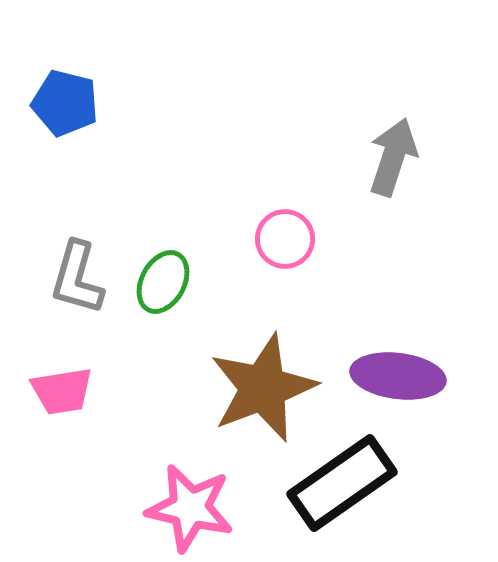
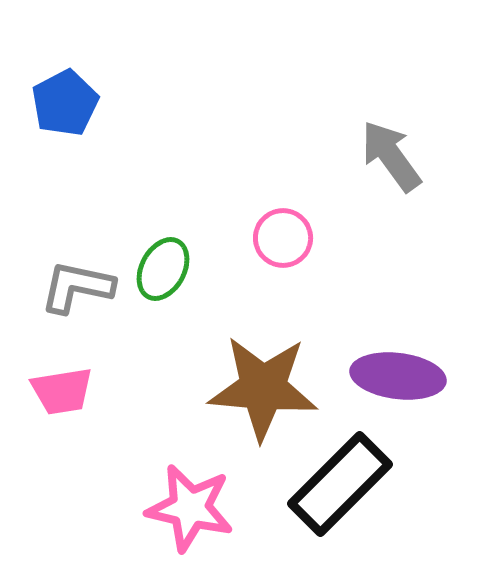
blue pentagon: rotated 30 degrees clockwise
gray arrow: moved 2 px left, 1 px up; rotated 54 degrees counterclockwise
pink circle: moved 2 px left, 1 px up
gray L-shape: moved 9 px down; rotated 86 degrees clockwise
green ellipse: moved 13 px up
brown star: rotated 26 degrees clockwise
black rectangle: moved 2 px left, 1 px down; rotated 10 degrees counterclockwise
